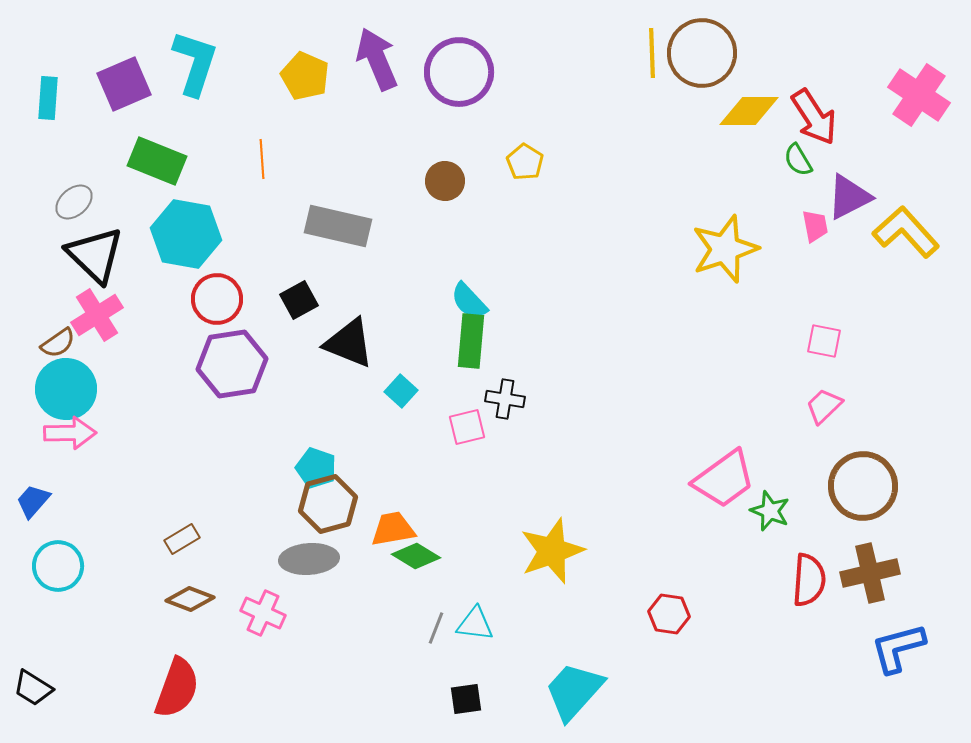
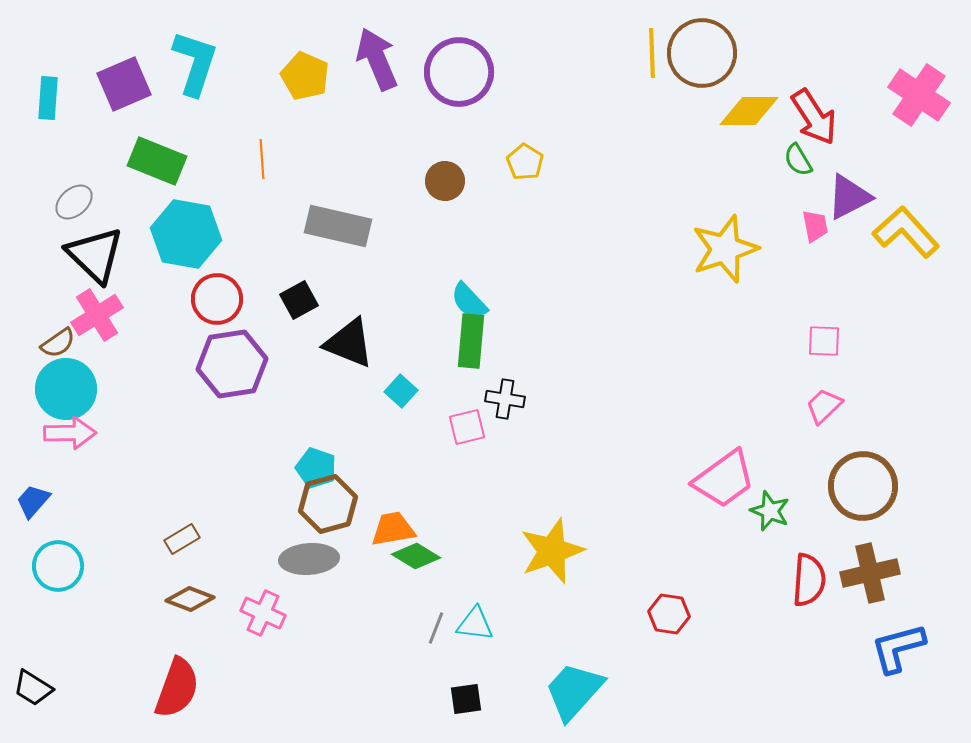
pink square at (824, 341): rotated 9 degrees counterclockwise
